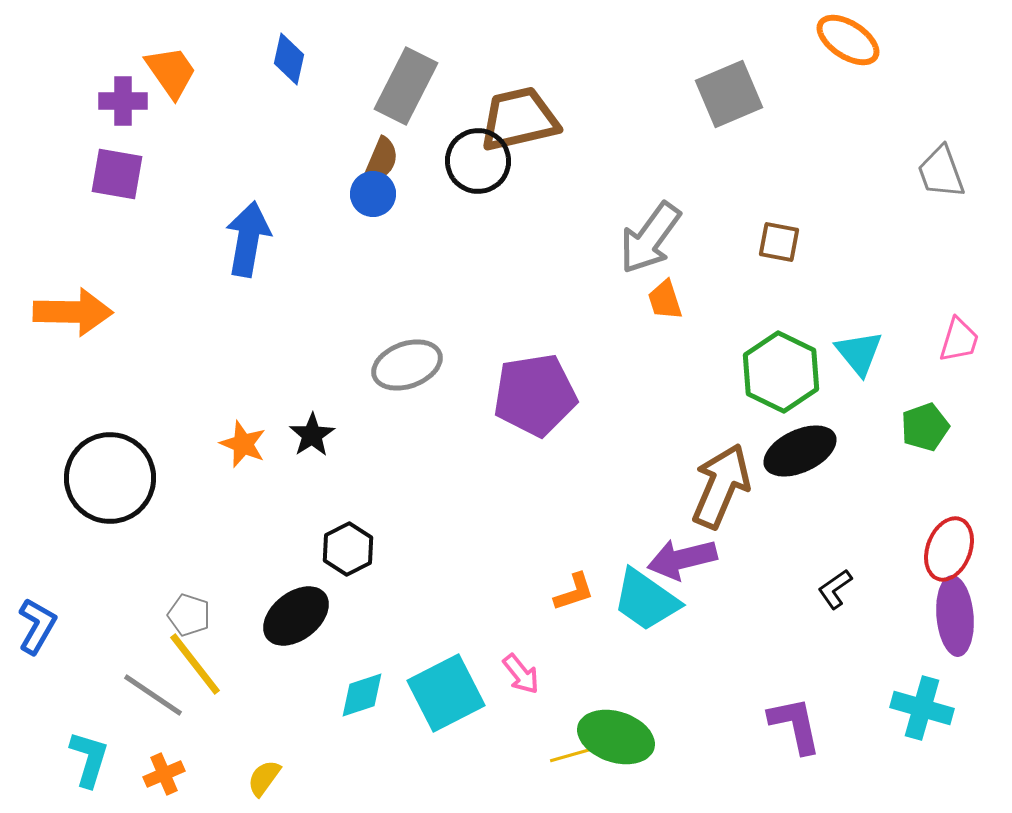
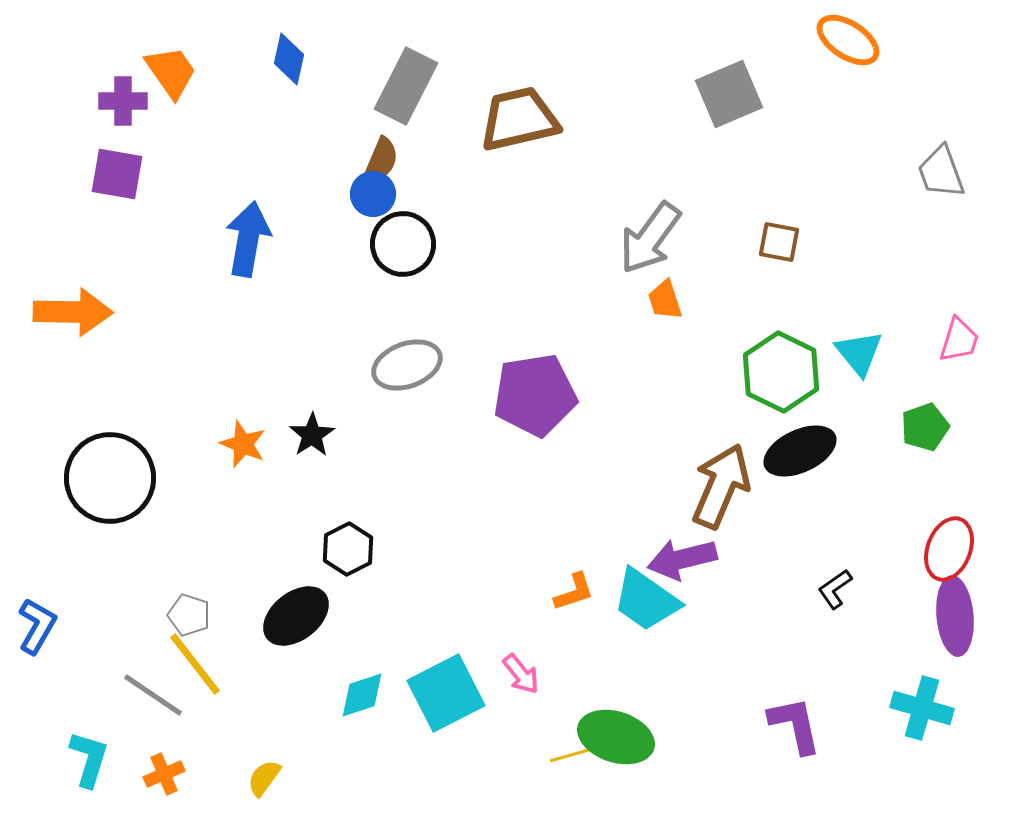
black circle at (478, 161): moved 75 px left, 83 px down
